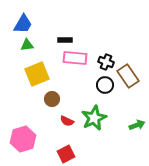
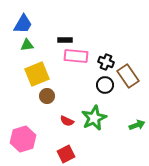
pink rectangle: moved 1 px right, 2 px up
brown circle: moved 5 px left, 3 px up
